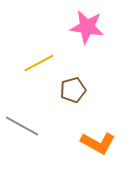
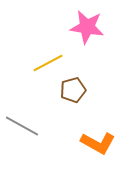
yellow line: moved 9 px right
